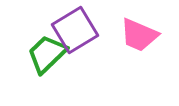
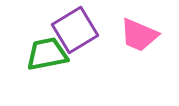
green trapezoid: rotated 33 degrees clockwise
